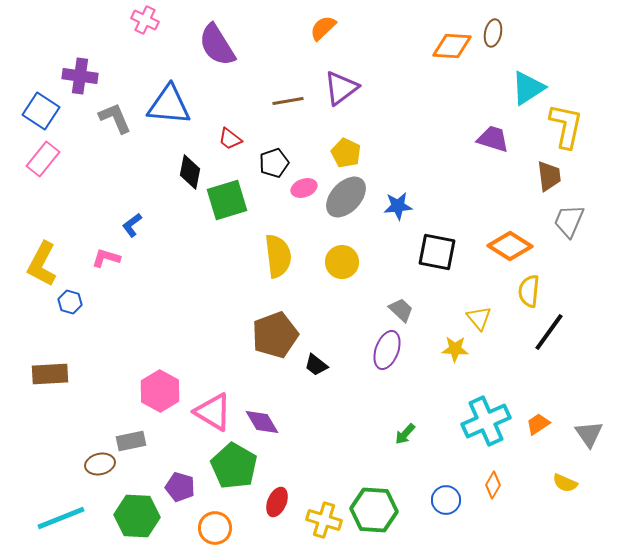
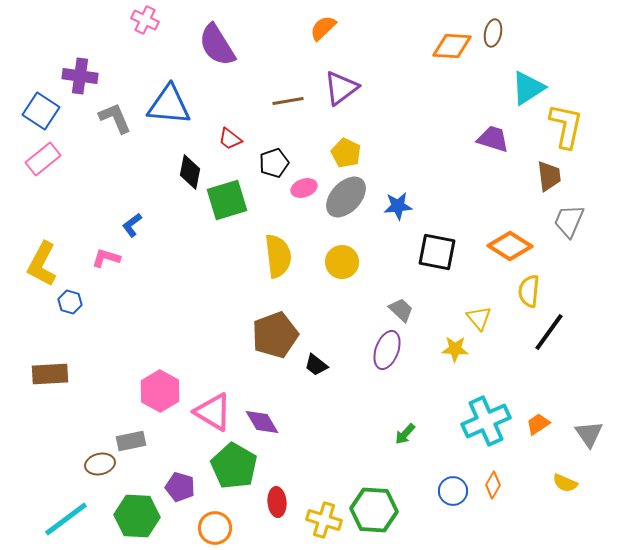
pink rectangle at (43, 159): rotated 12 degrees clockwise
blue circle at (446, 500): moved 7 px right, 9 px up
red ellipse at (277, 502): rotated 28 degrees counterclockwise
cyan line at (61, 518): moved 5 px right, 1 px down; rotated 15 degrees counterclockwise
